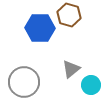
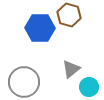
cyan circle: moved 2 px left, 2 px down
